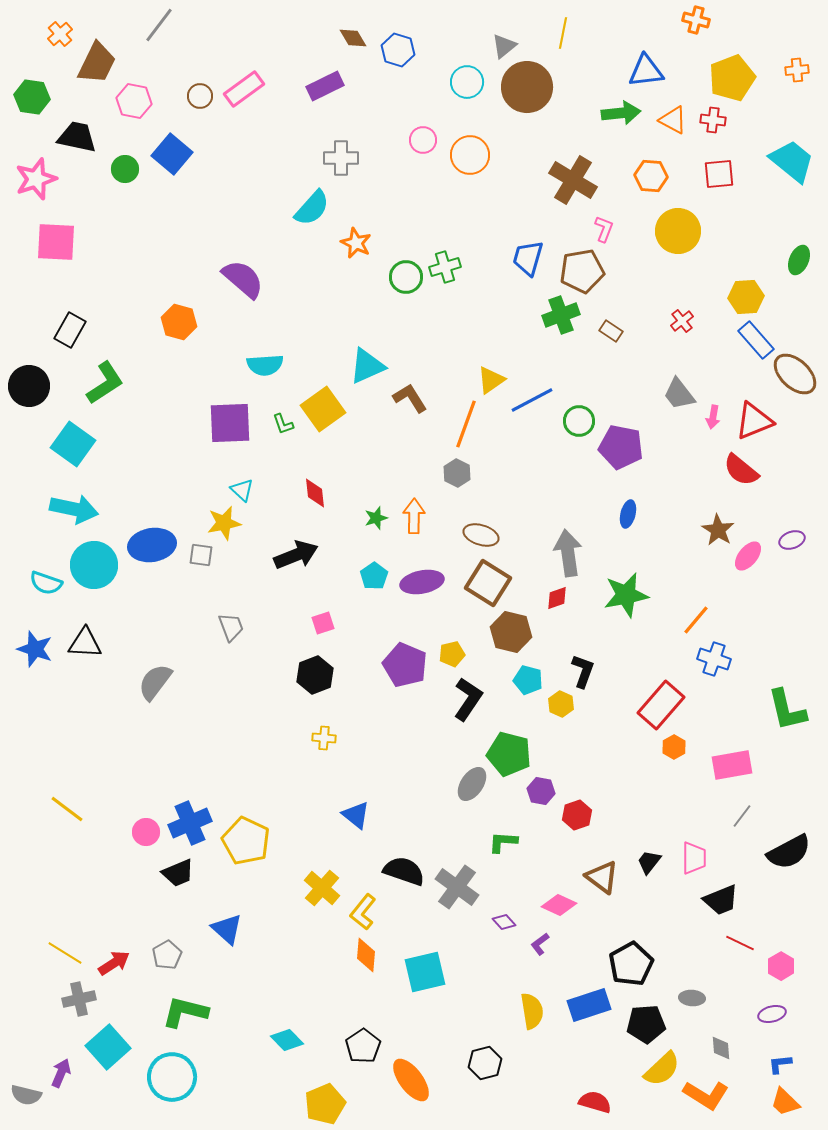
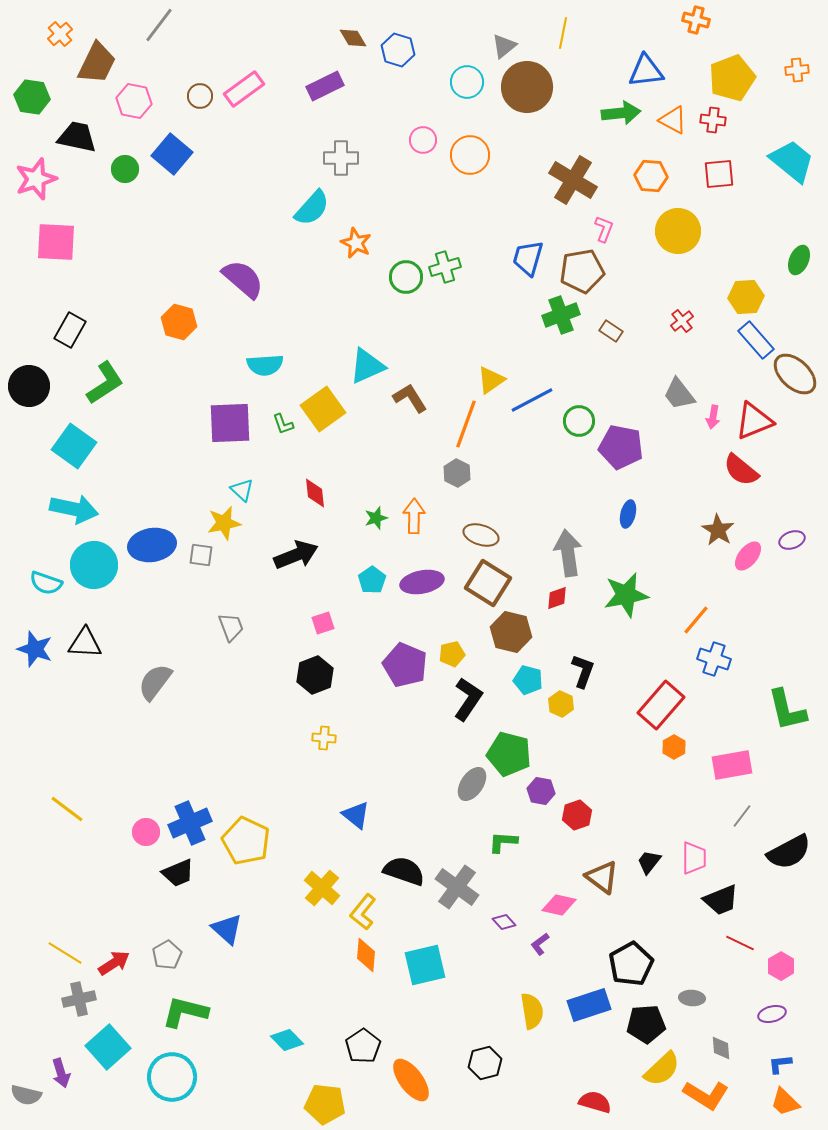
cyan square at (73, 444): moved 1 px right, 2 px down
cyan pentagon at (374, 576): moved 2 px left, 4 px down
pink diamond at (559, 905): rotated 12 degrees counterclockwise
cyan square at (425, 972): moved 7 px up
purple arrow at (61, 1073): rotated 140 degrees clockwise
yellow pentagon at (325, 1104): rotated 30 degrees clockwise
